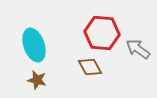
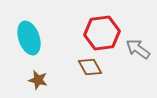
red hexagon: rotated 12 degrees counterclockwise
cyan ellipse: moved 5 px left, 7 px up
brown star: moved 1 px right
